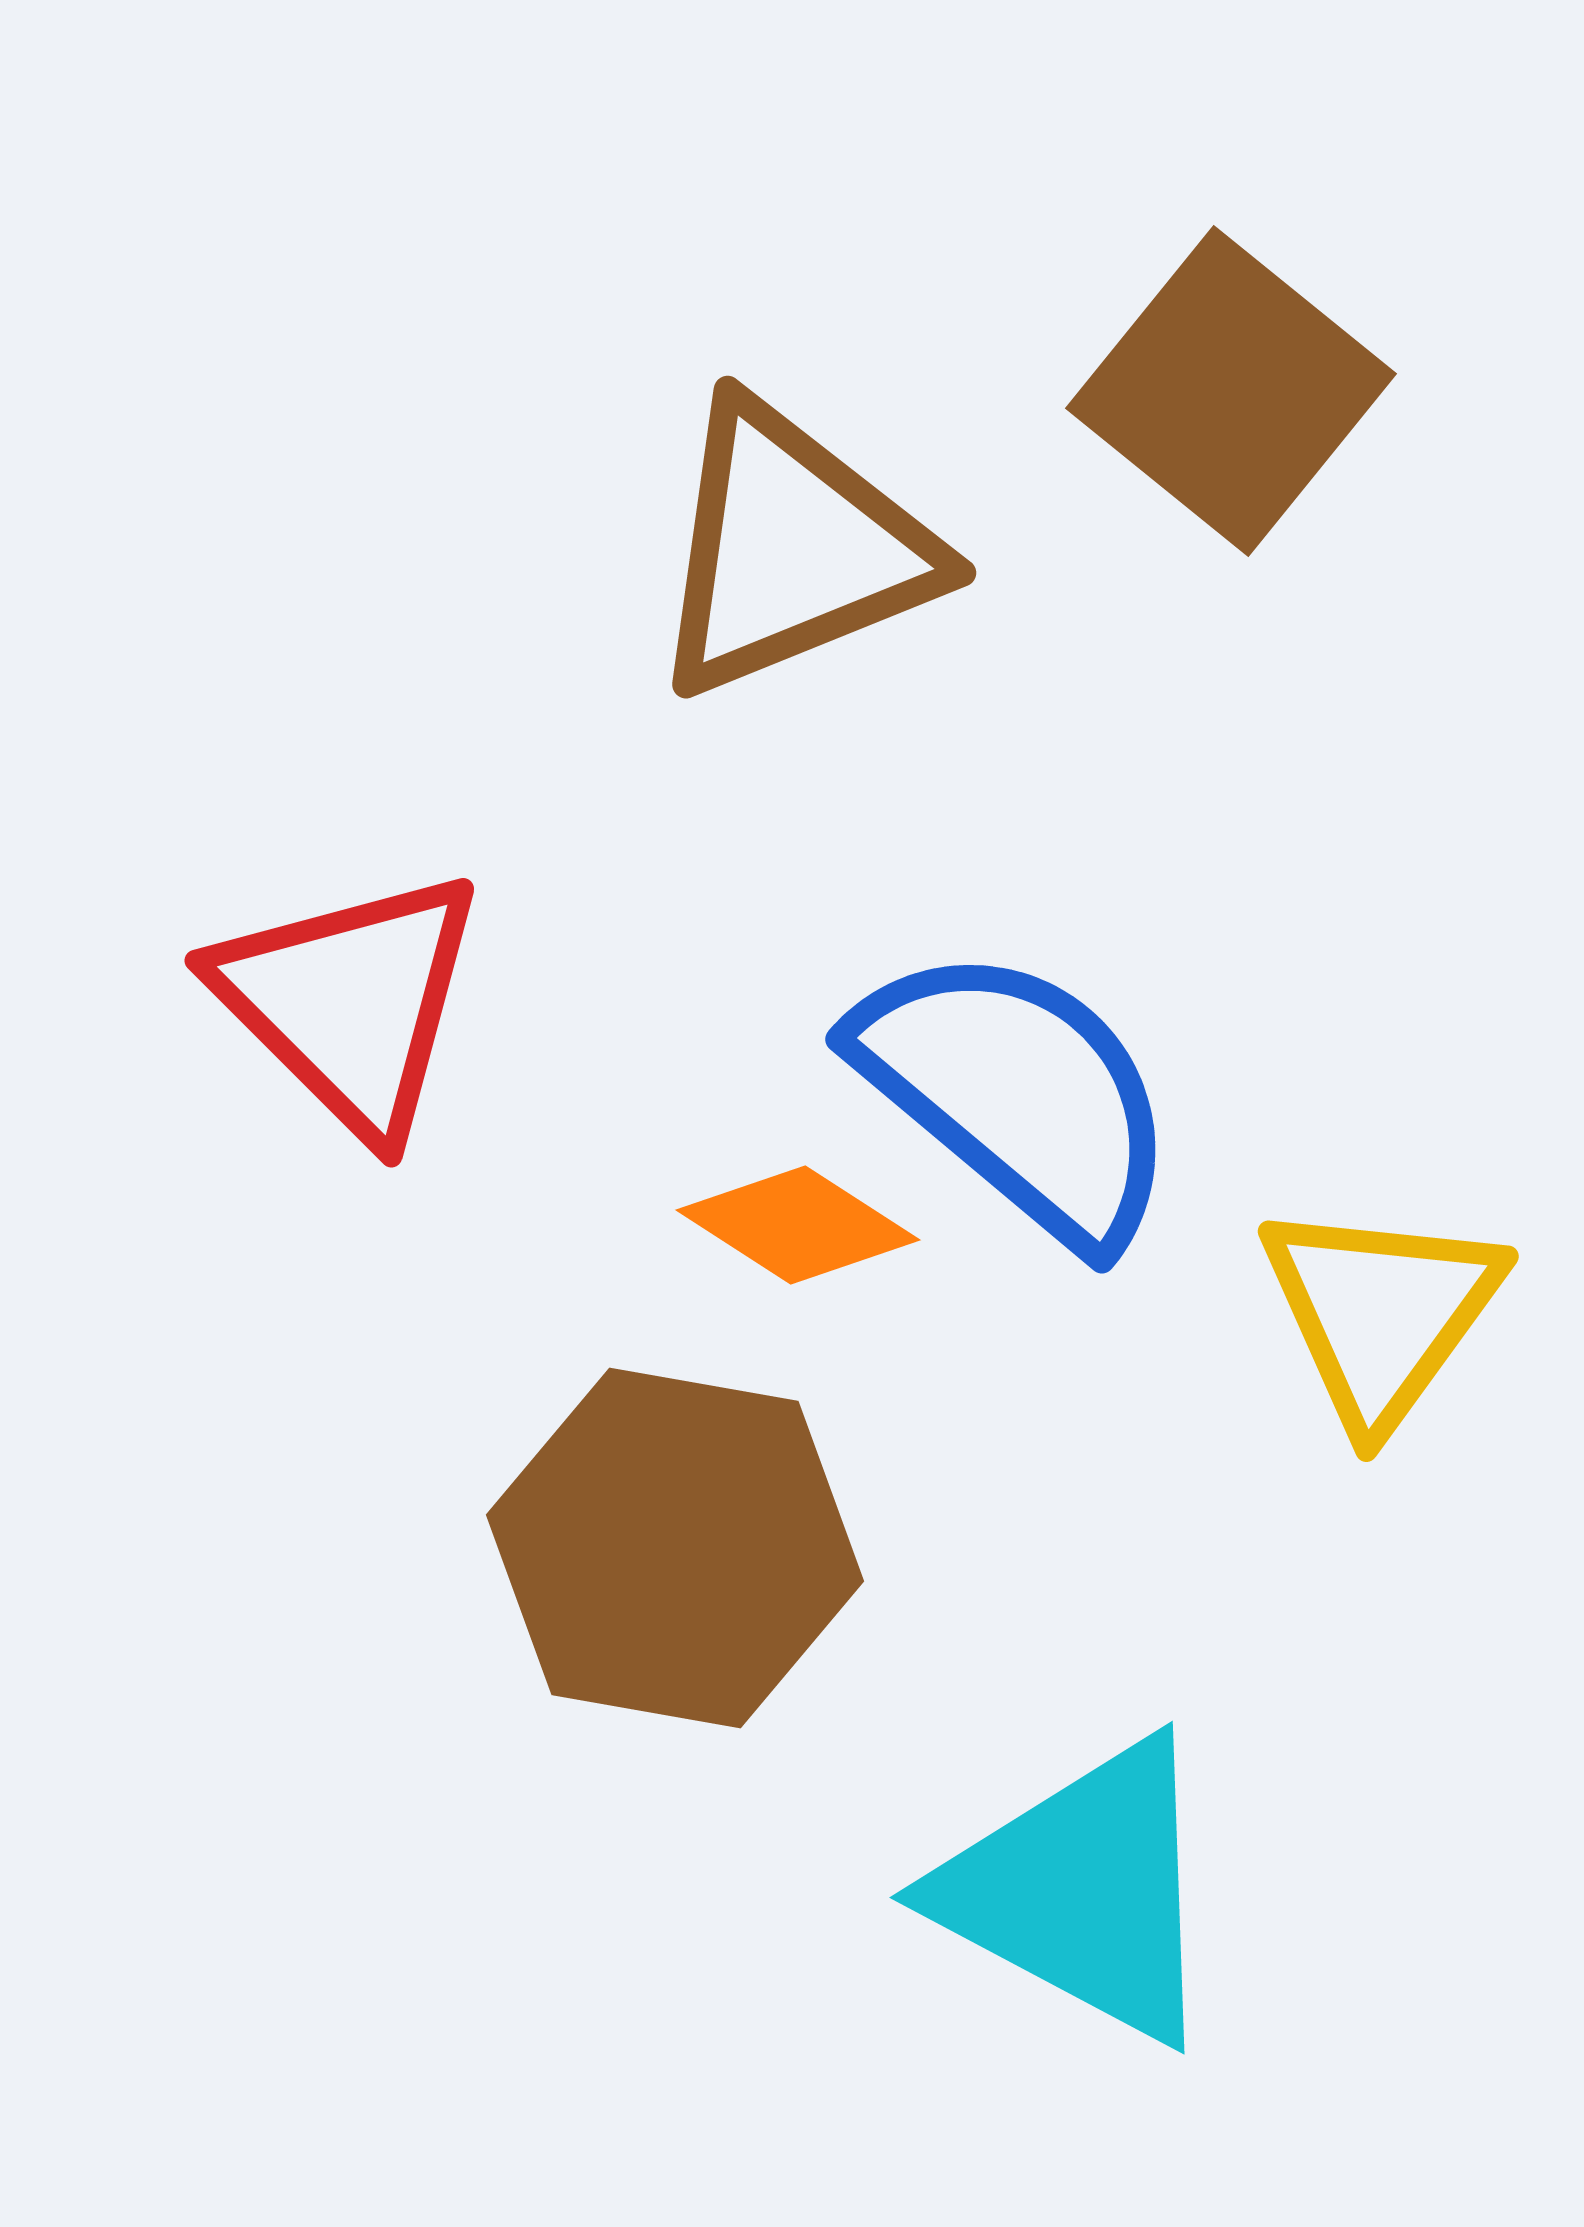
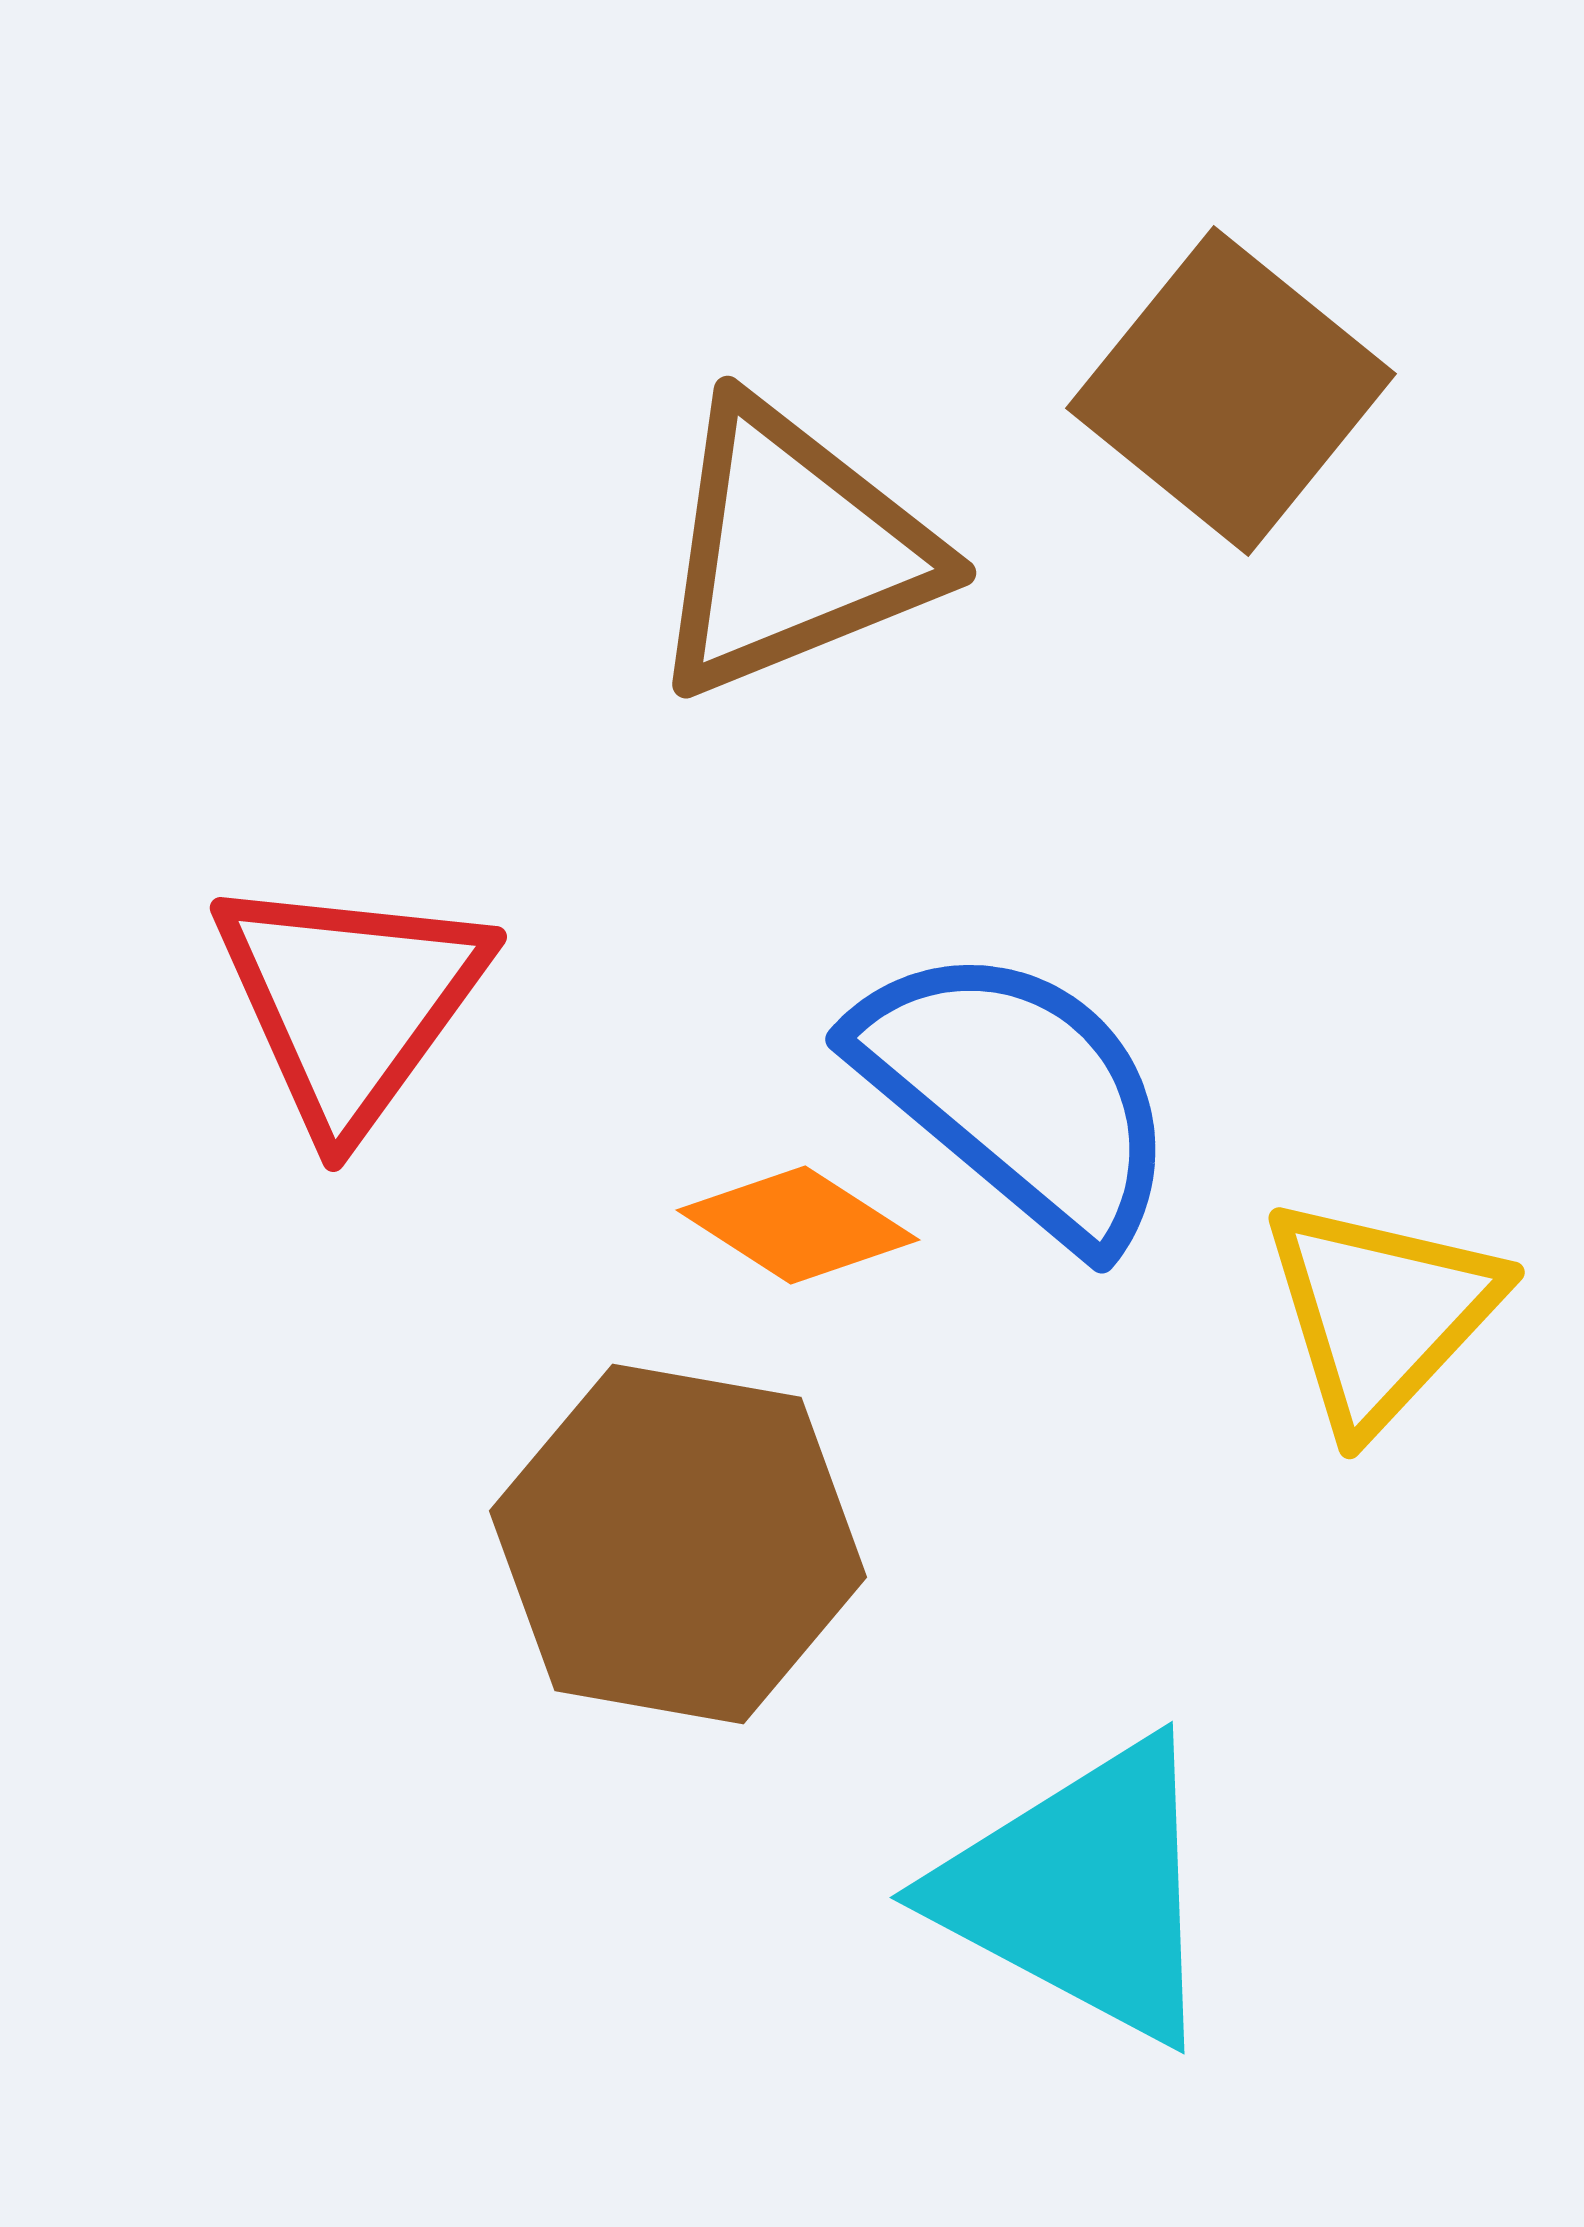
red triangle: rotated 21 degrees clockwise
yellow triangle: rotated 7 degrees clockwise
brown hexagon: moved 3 px right, 4 px up
